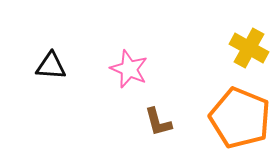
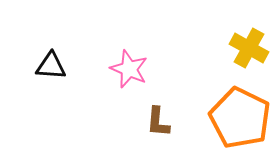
orange pentagon: rotated 4 degrees clockwise
brown L-shape: rotated 20 degrees clockwise
